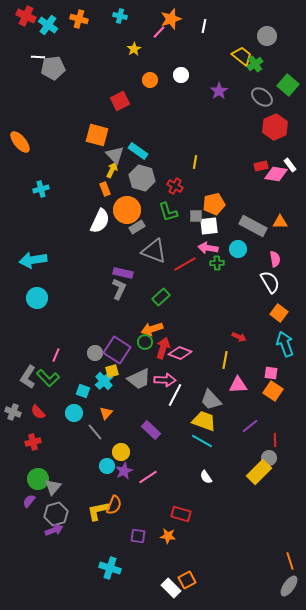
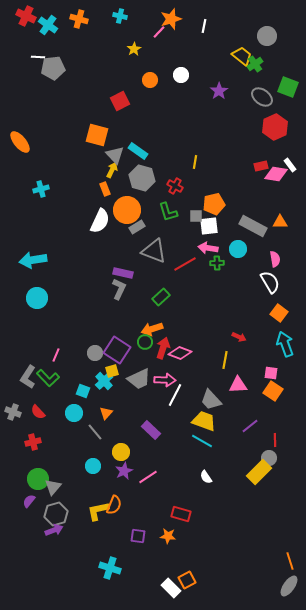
green square at (288, 85): moved 2 px down; rotated 20 degrees counterclockwise
cyan circle at (107, 466): moved 14 px left
